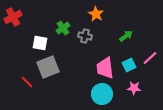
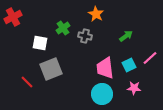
gray square: moved 3 px right, 2 px down
